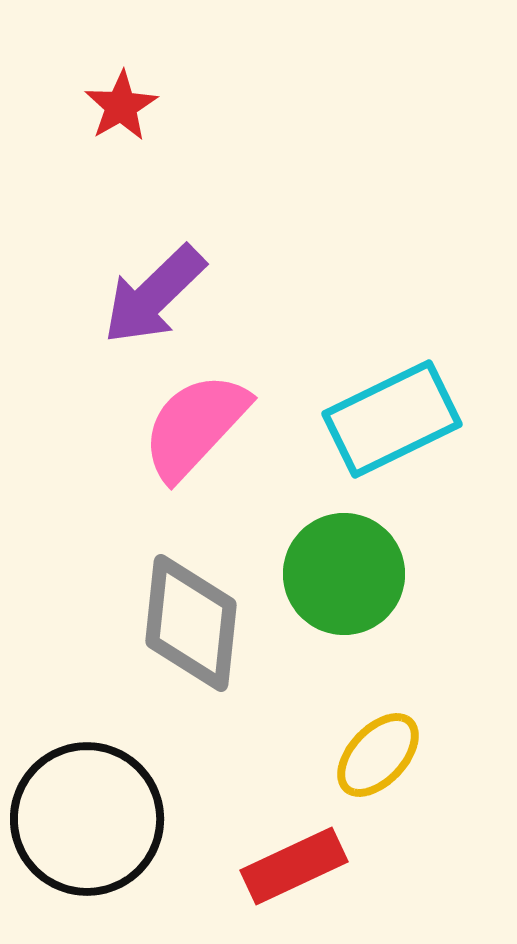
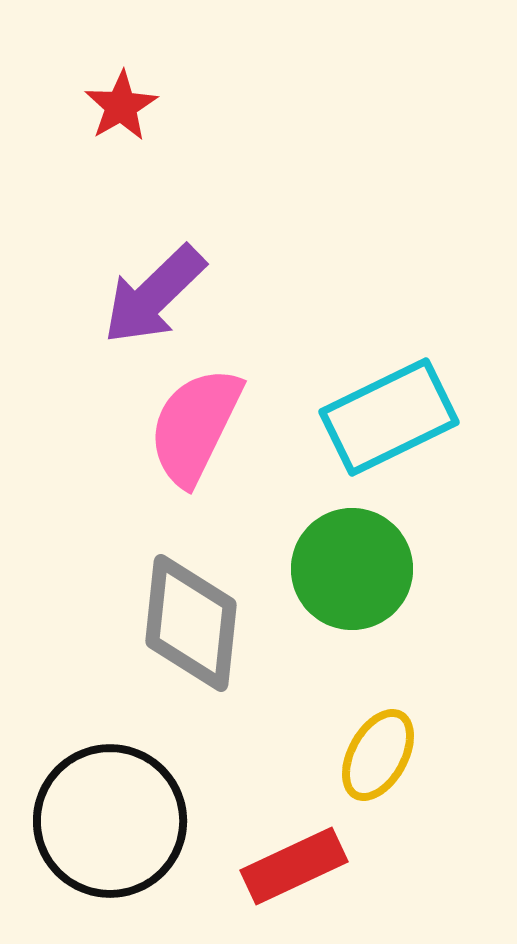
cyan rectangle: moved 3 px left, 2 px up
pink semicircle: rotated 17 degrees counterclockwise
green circle: moved 8 px right, 5 px up
yellow ellipse: rotated 14 degrees counterclockwise
black circle: moved 23 px right, 2 px down
